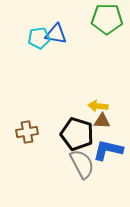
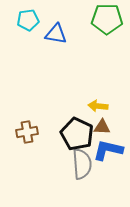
cyan pentagon: moved 11 px left, 18 px up
brown triangle: moved 6 px down
black pentagon: rotated 8 degrees clockwise
gray semicircle: rotated 24 degrees clockwise
